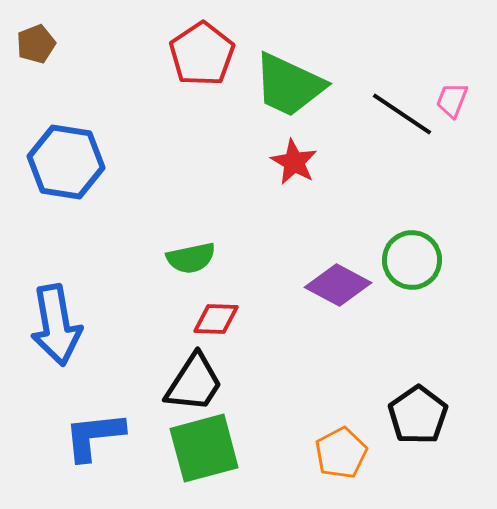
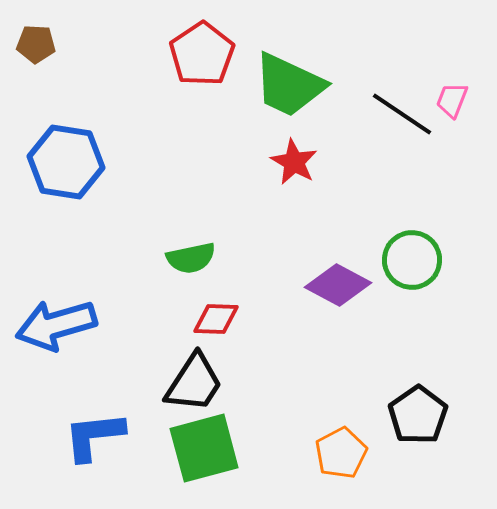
brown pentagon: rotated 24 degrees clockwise
blue arrow: rotated 84 degrees clockwise
